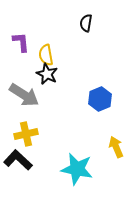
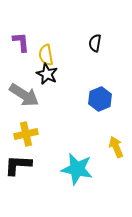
black semicircle: moved 9 px right, 20 px down
black L-shape: moved 5 px down; rotated 40 degrees counterclockwise
